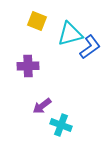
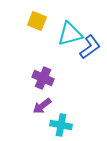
purple cross: moved 15 px right, 12 px down; rotated 25 degrees clockwise
cyan cross: rotated 10 degrees counterclockwise
